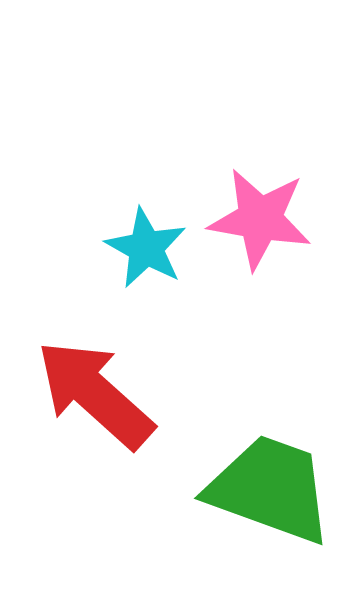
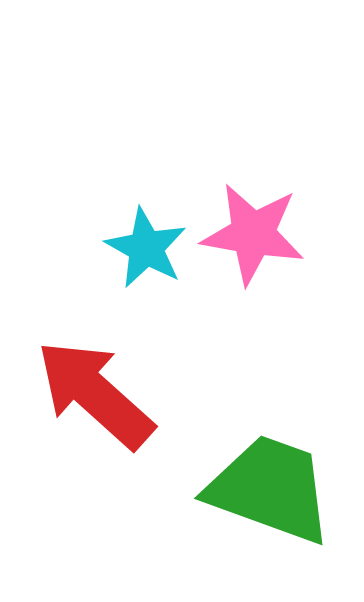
pink star: moved 7 px left, 15 px down
